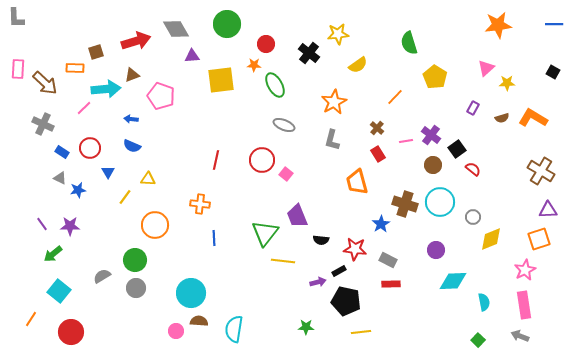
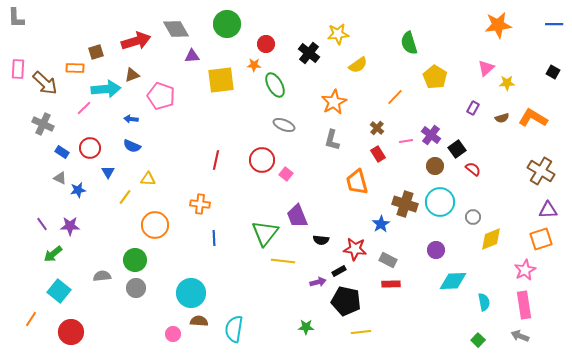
brown circle at (433, 165): moved 2 px right, 1 px down
orange square at (539, 239): moved 2 px right
gray semicircle at (102, 276): rotated 24 degrees clockwise
pink circle at (176, 331): moved 3 px left, 3 px down
